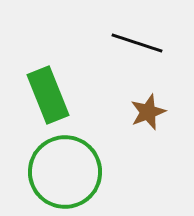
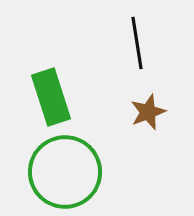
black line: rotated 63 degrees clockwise
green rectangle: moved 3 px right, 2 px down; rotated 4 degrees clockwise
